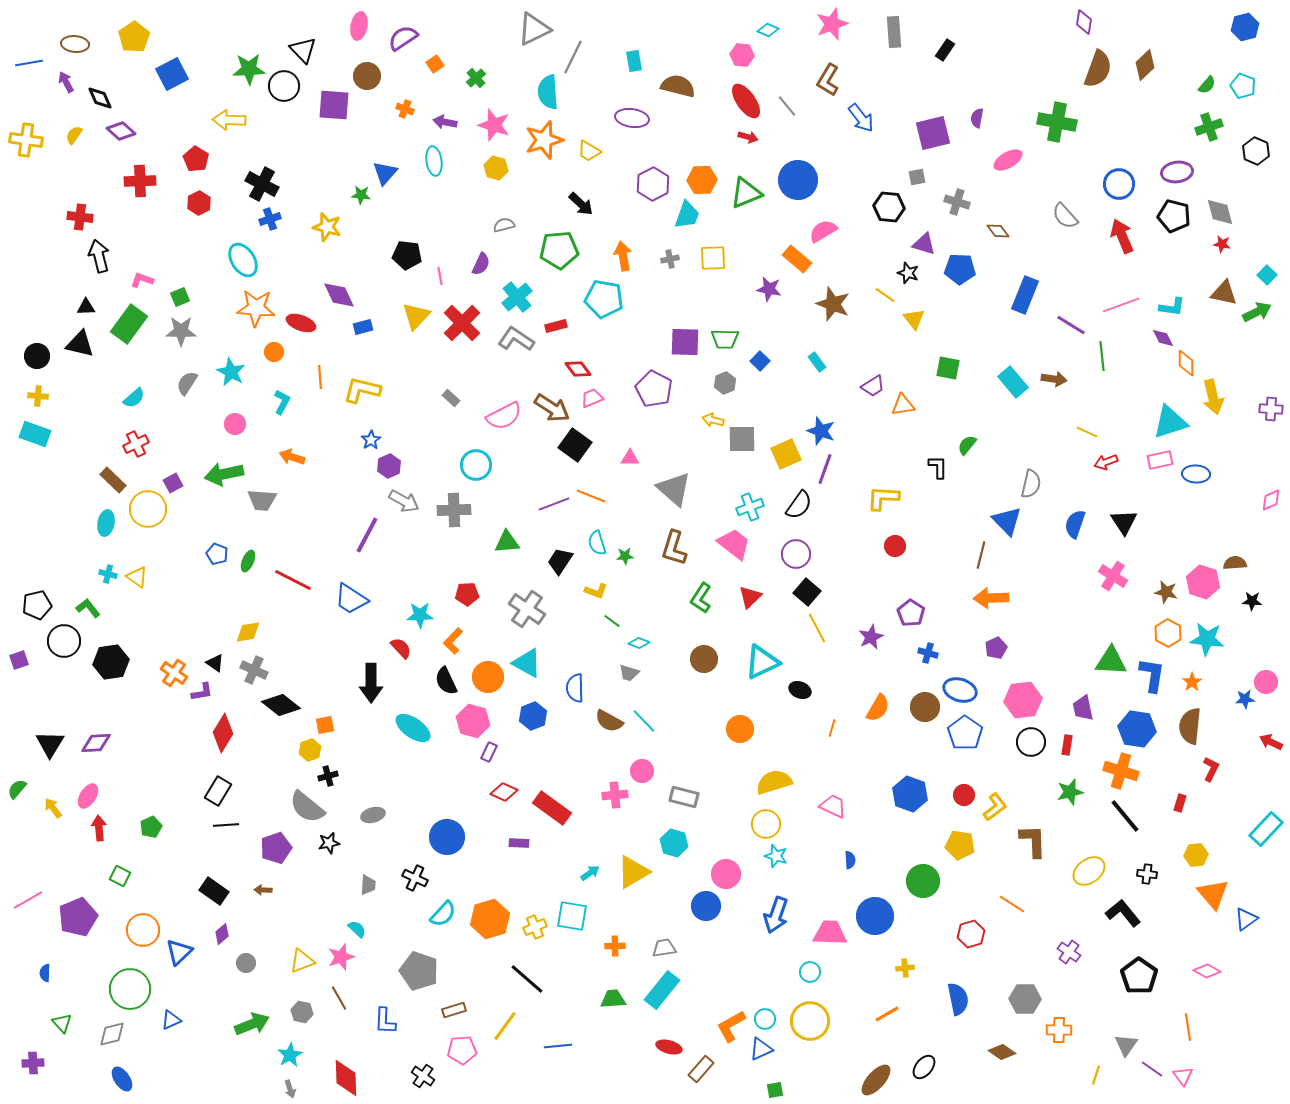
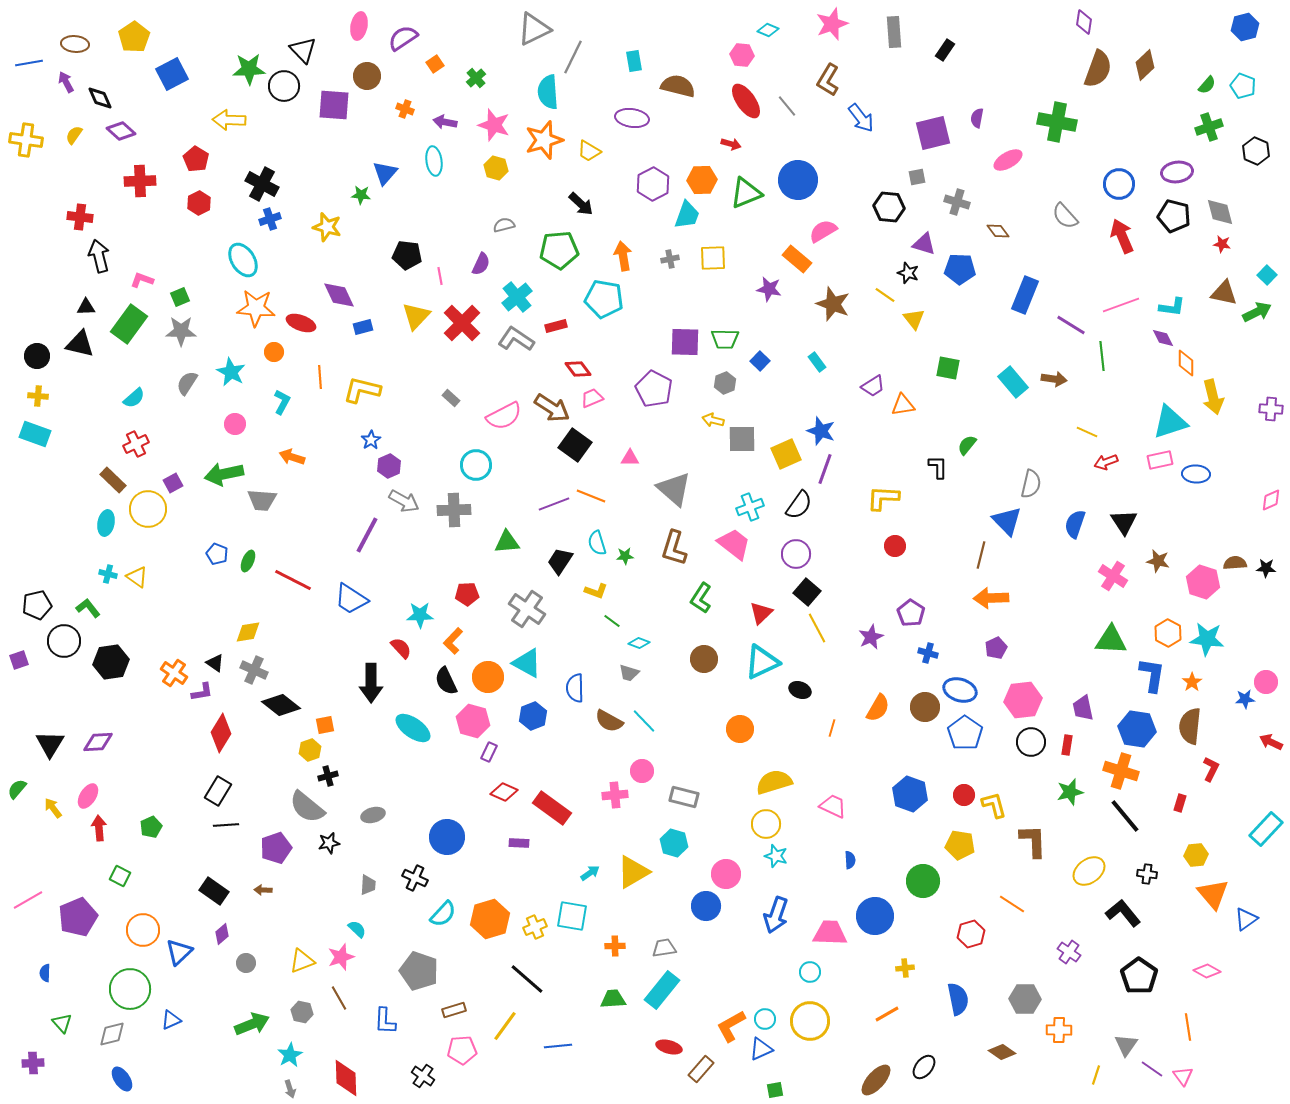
red arrow at (748, 137): moved 17 px left, 7 px down
brown star at (1166, 592): moved 8 px left, 31 px up
red triangle at (750, 597): moved 11 px right, 16 px down
black star at (1252, 601): moved 14 px right, 33 px up
green triangle at (1111, 661): moved 21 px up
red diamond at (223, 733): moved 2 px left
purple diamond at (96, 743): moved 2 px right, 1 px up
yellow L-shape at (995, 807): moved 1 px left, 2 px up; rotated 68 degrees counterclockwise
